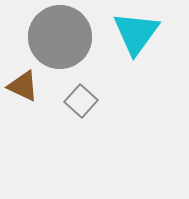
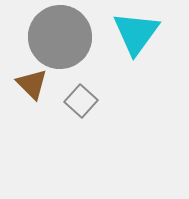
brown triangle: moved 9 px right, 2 px up; rotated 20 degrees clockwise
